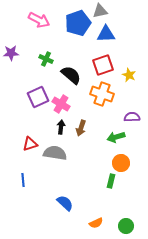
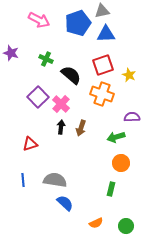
gray triangle: moved 2 px right
purple star: rotated 21 degrees clockwise
purple square: rotated 20 degrees counterclockwise
pink cross: rotated 12 degrees clockwise
gray semicircle: moved 27 px down
green rectangle: moved 8 px down
